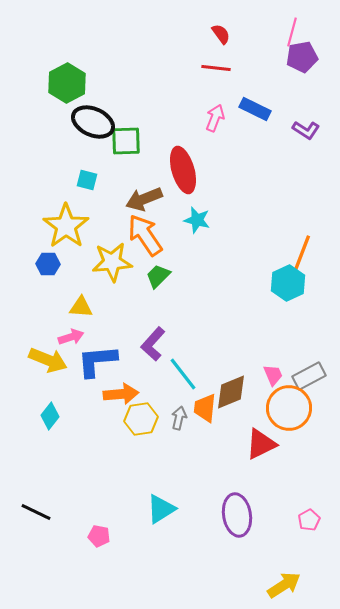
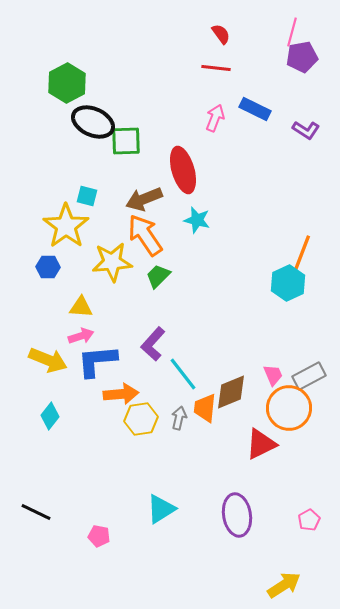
cyan square at (87, 180): moved 16 px down
blue hexagon at (48, 264): moved 3 px down
pink arrow at (71, 337): moved 10 px right, 1 px up
